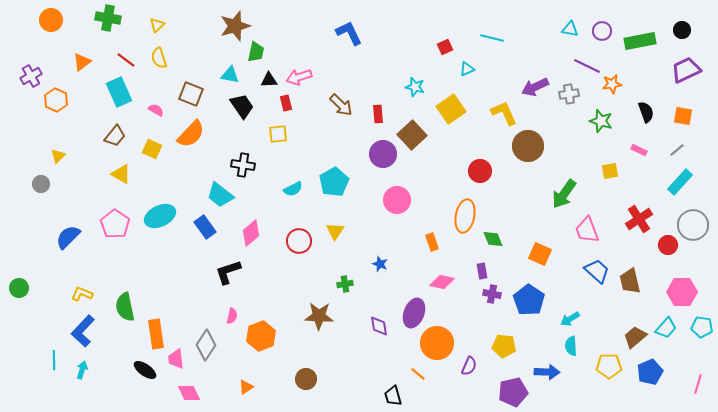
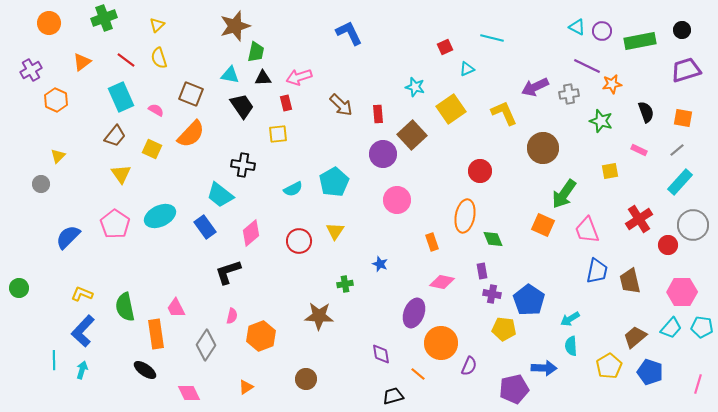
green cross at (108, 18): moved 4 px left; rotated 30 degrees counterclockwise
orange circle at (51, 20): moved 2 px left, 3 px down
cyan triangle at (570, 29): moved 7 px right, 2 px up; rotated 18 degrees clockwise
purple trapezoid at (686, 70): rotated 8 degrees clockwise
purple cross at (31, 76): moved 6 px up
black triangle at (269, 80): moved 6 px left, 2 px up
cyan rectangle at (119, 92): moved 2 px right, 5 px down
orange square at (683, 116): moved 2 px down
brown circle at (528, 146): moved 15 px right, 2 px down
yellow triangle at (121, 174): rotated 25 degrees clockwise
orange square at (540, 254): moved 3 px right, 29 px up
blue trapezoid at (597, 271): rotated 60 degrees clockwise
purple diamond at (379, 326): moved 2 px right, 28 px down
cyan trapezoid at (666, 328): moved 5 px right
orange circle at (437, 343): moved 4 px right
yellow pentagon at (504, 346): moved 17 px up
pink trapezoid at (176, 359): moved 51 px up; rotated 20 degrees counterclockwise
yellow pentagon at (609, 366): rotated 30 degrees counterclockwise
blue arrow at (547, 372): moved 3 px left, 4 px up
blue pentagon at (650, 372): rotated 30 degrees counterclockwise
purple pentagon at (513, 392): moved 1 px right, 3 px up
black trapezoid at (393, 396): rotated 90 degrees clockwise
